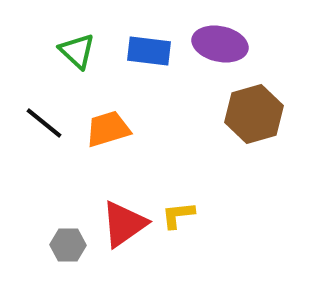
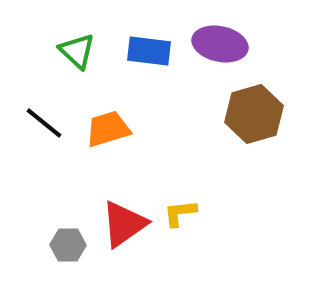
yellow L-shape: moved 2 px right, 2 px up
